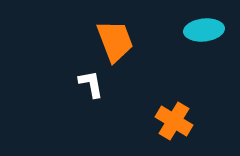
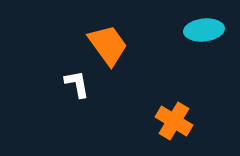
orange trapezoid: moved 7 px left, 4 px down; rotated 15 degrees counterclockwise
white L-shape: moved 14 px left
